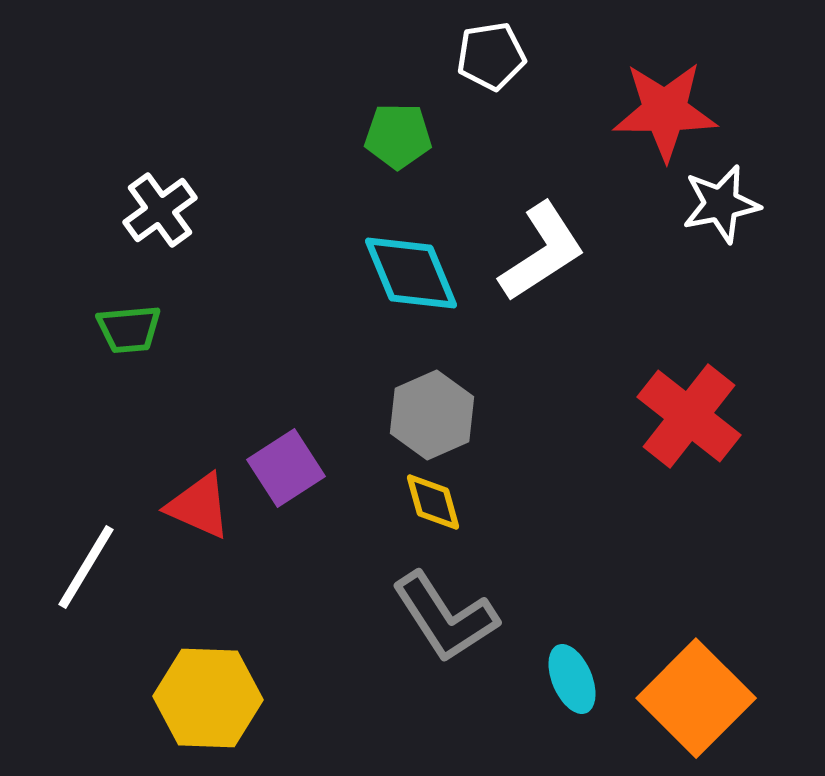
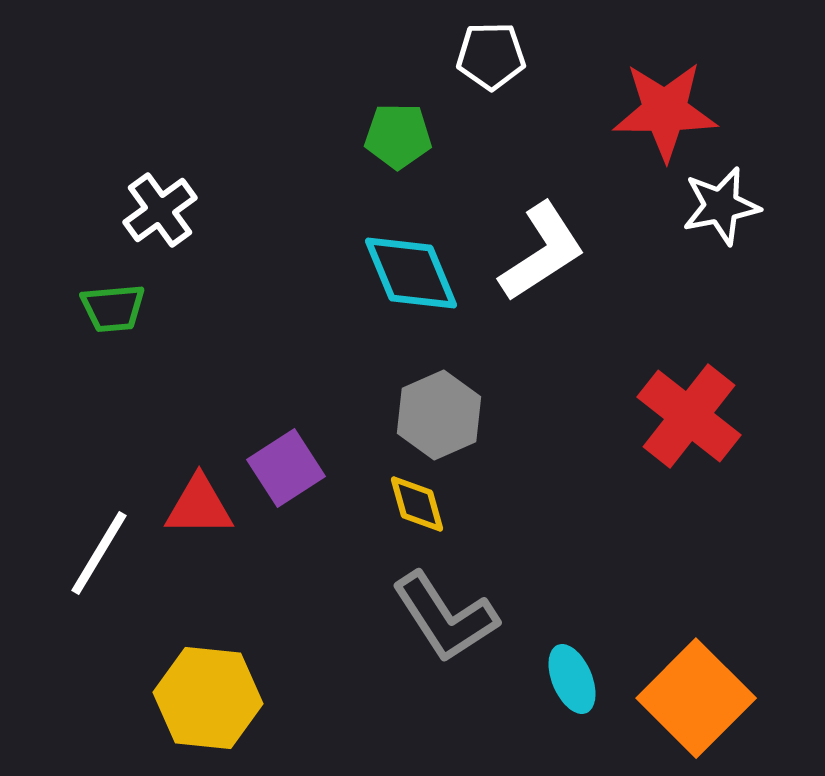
white pentagon: rotated 8 degrees clockwise
white star: moved 2 px down
green trapezoid: moved 16 px left, 21 px up
gray hexagon: moved 7 px right
yellow diamond: moved 16 px left, 2 px down
red triangle: rotated 24 degrees counterclockwise
white line: moved 13 px right, 14 px up
yellow hexagon: rotated 4 degrees clockwise
